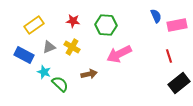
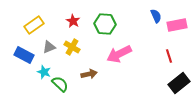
red star: rotated 24 degrees clockwise
green hexagon: moved 1 px left, 1 px up
